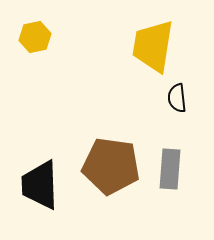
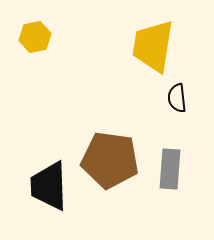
brown pentagon: moved 1 px left, 6 px up
black trapezoid: moved 9 px right, 1 px down
